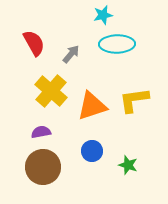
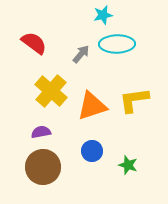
red semicircle: rotated 24 degrees counterclockwise
gray arrow: moved 10 px right
